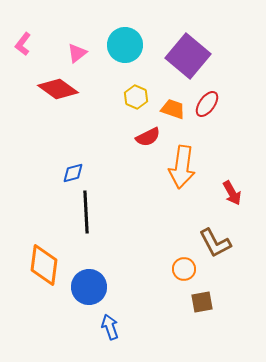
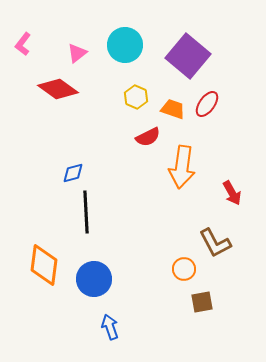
blue circle: moved 5 px right, 8 px up
